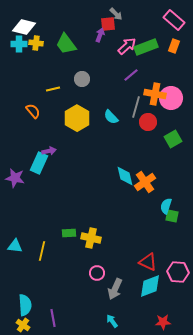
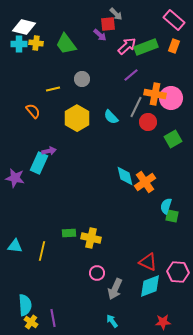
purple arrow at (100, 35): rotated 112 degrees clockwise
gray line at (136, 107): rotated 10 degrees clockwise
yellow cross at (23, 325): moved 8 px right, 3 px up
